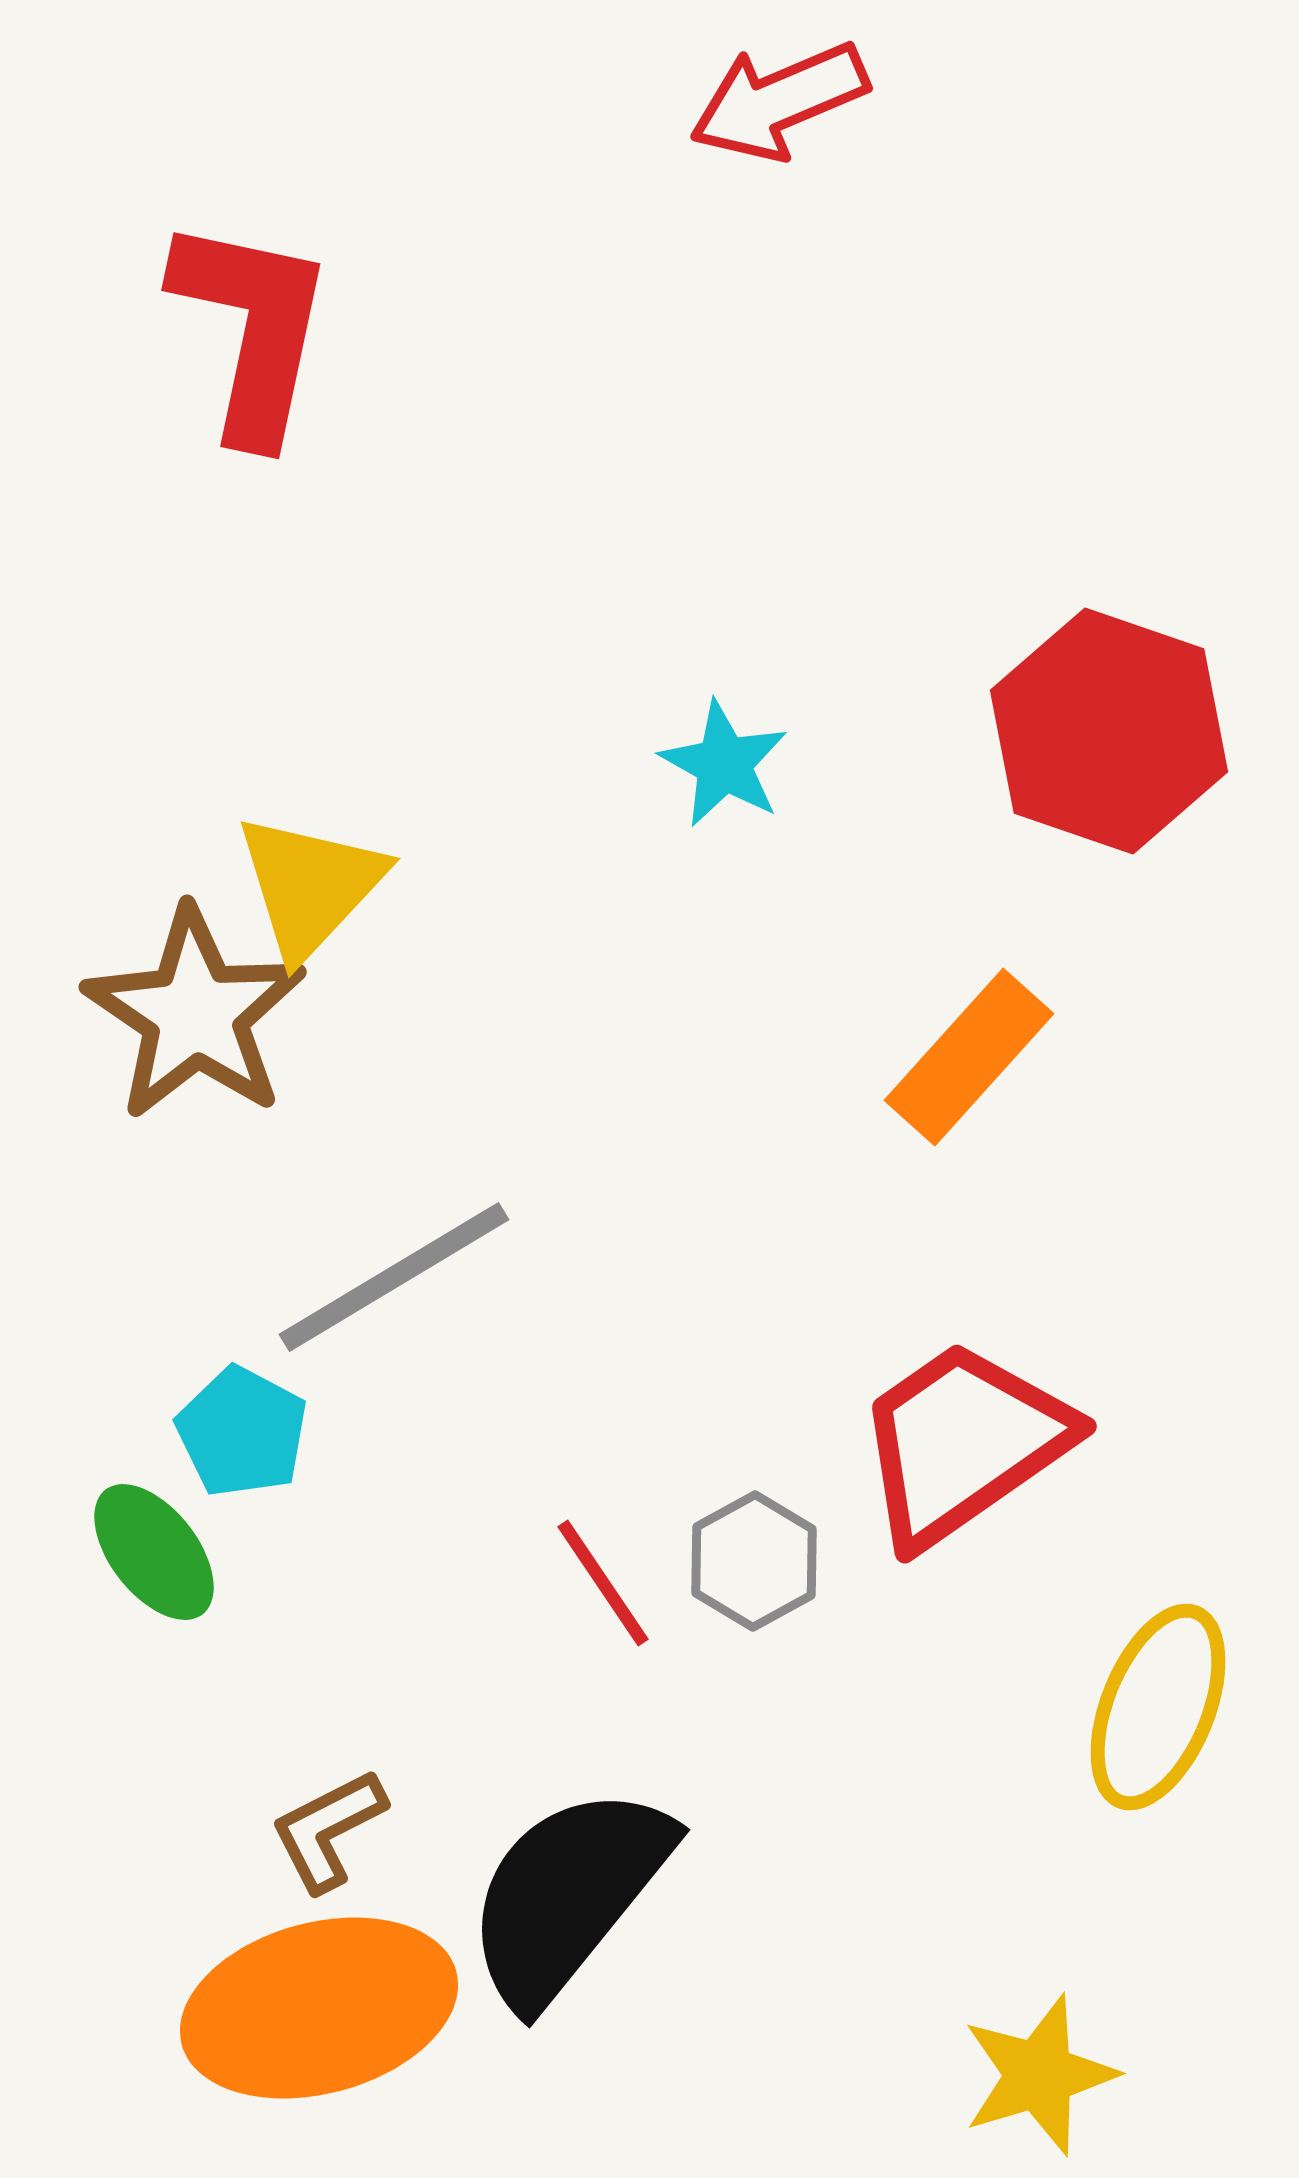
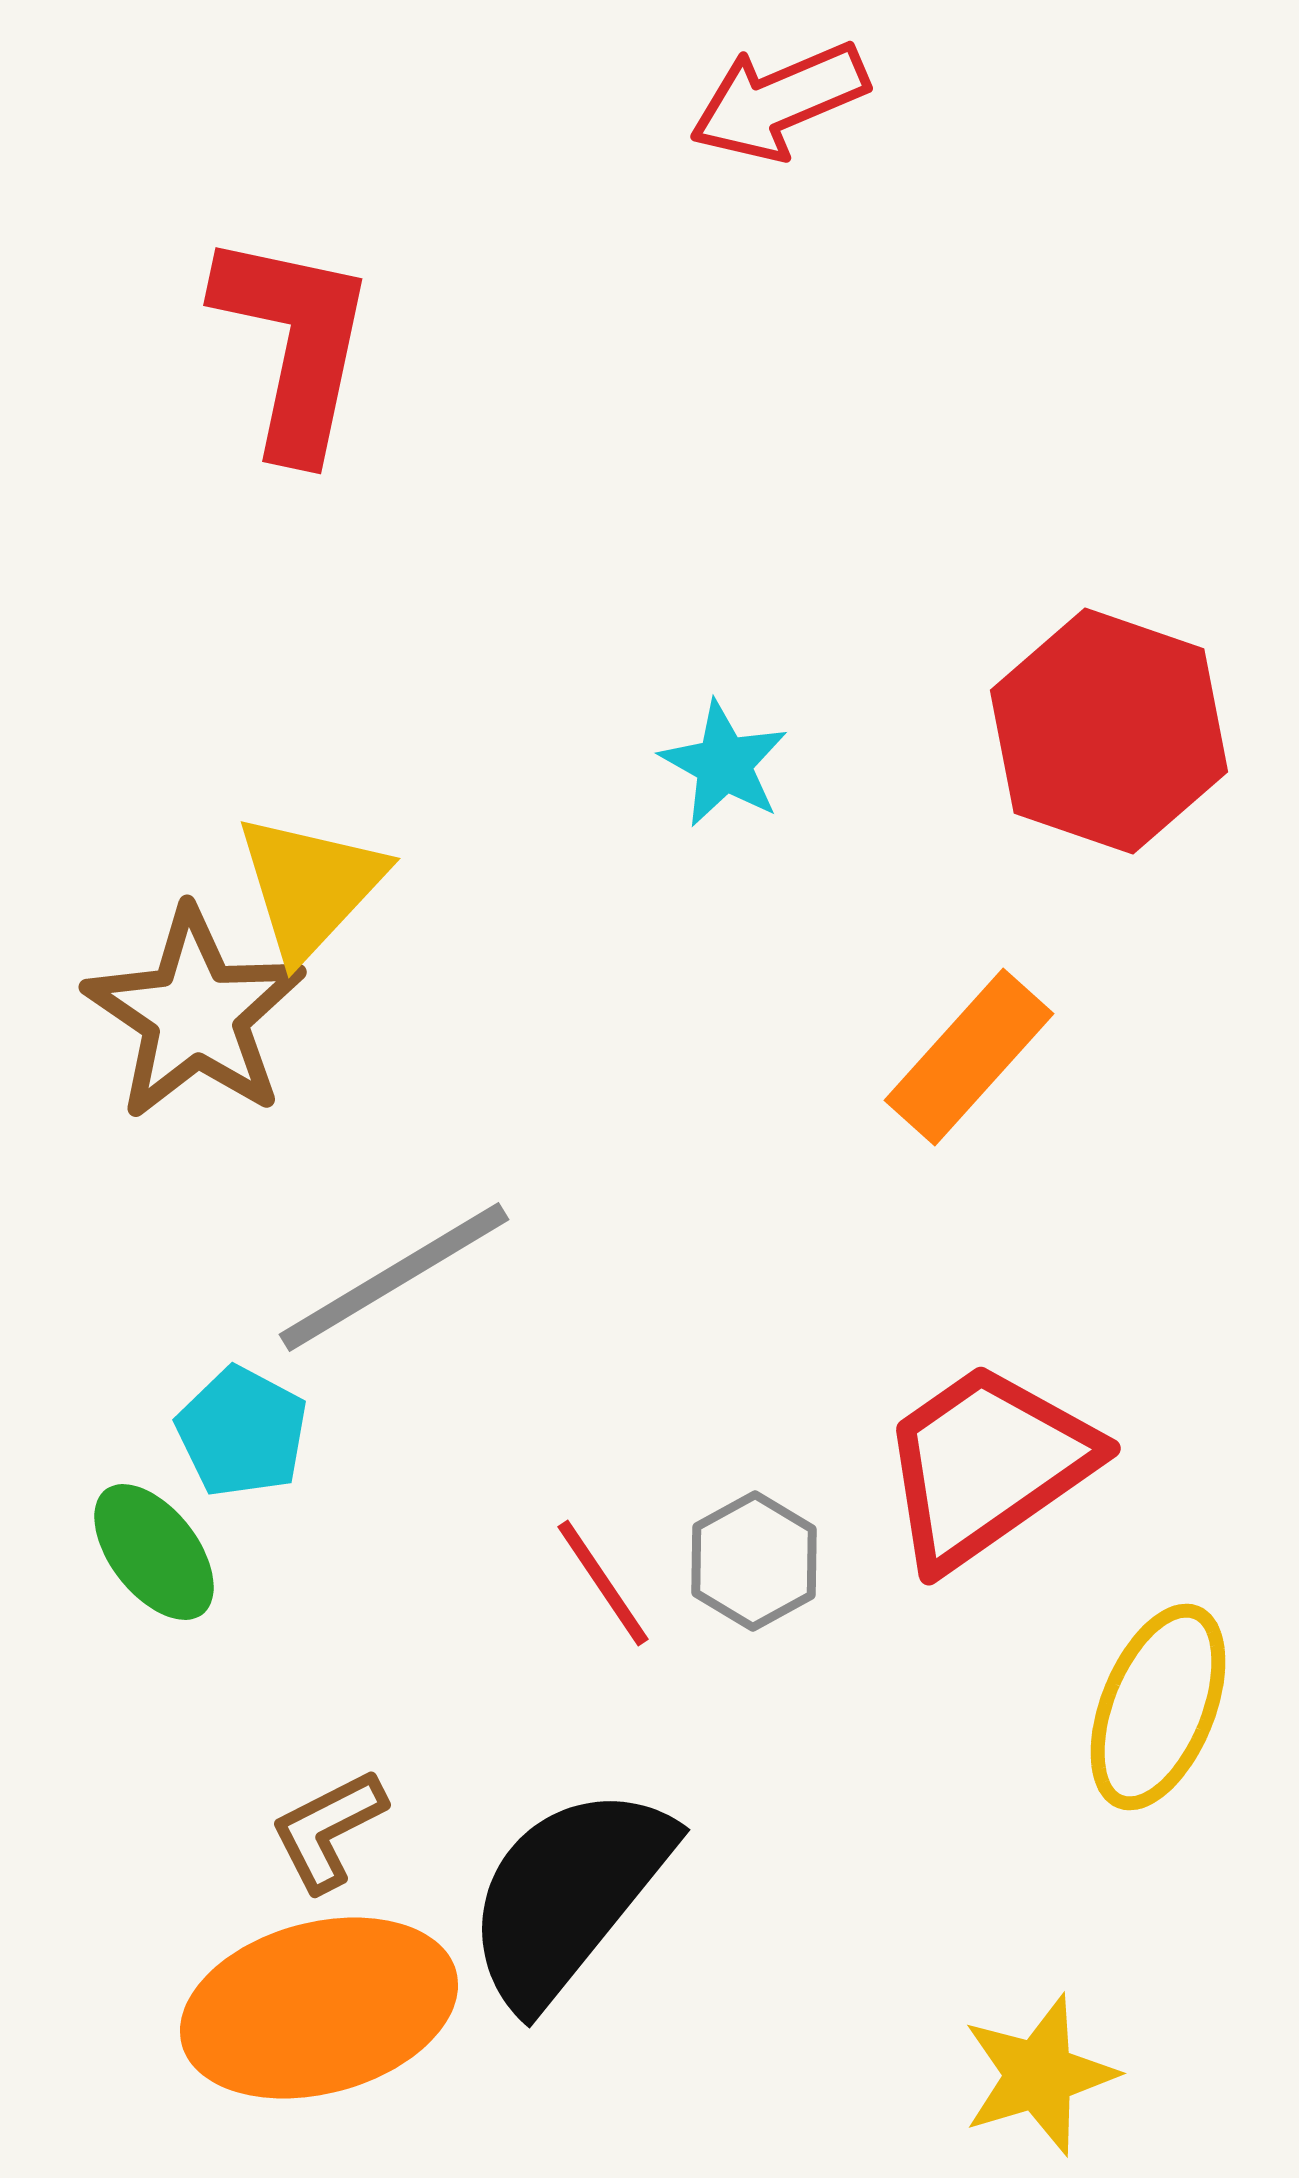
red L-shape: moved 42 px right, 15 px down
red trapezoid: moved 24 px right, 22 px down
